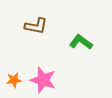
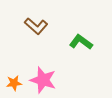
brown L-shape: rotated 30 degrees clockwise
orange star: moved 3 px down
